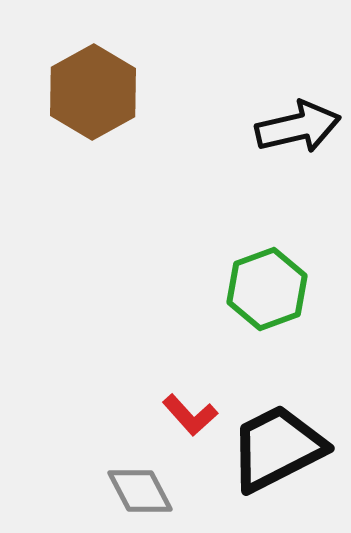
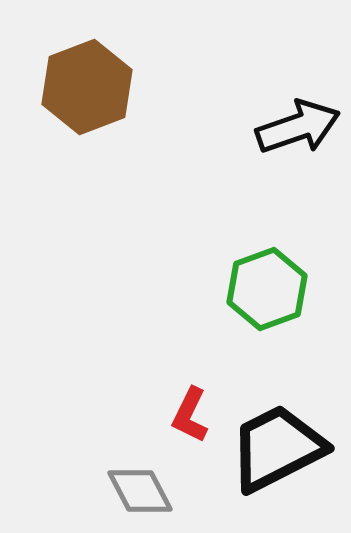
brown hexagon: moved 6 px left, 5 px up; rotated 8 degrees clockwise
black arrow: rotated 6 degrees counterclockwise
red L-shape: rotated 68 degrees clockwise
